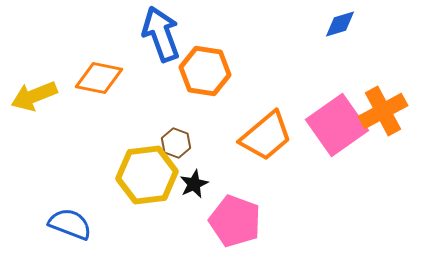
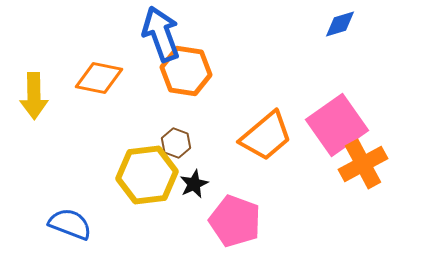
orange hexagon: moved 19 px left
yellow arrow: rotated 69 degrees counterclockwise
orange cross: moved 20 px left, 53 px down
